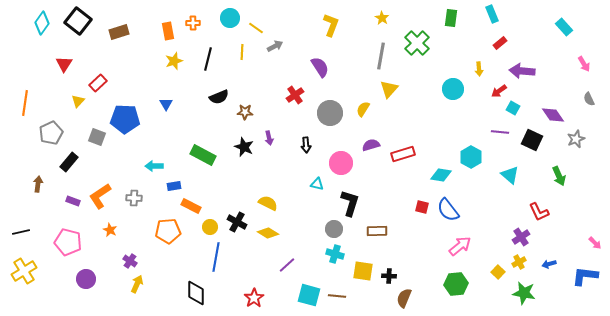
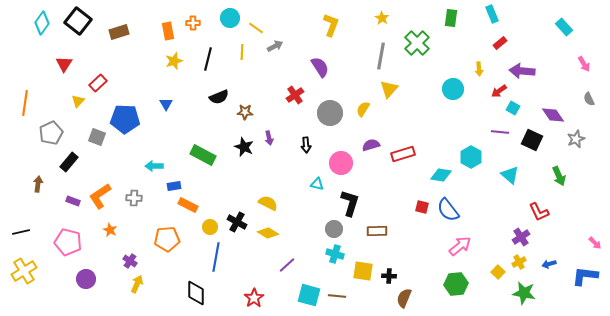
orange rectangle at (191, 206): moved 3 px left, 1 px up
orange pentagon at (168, 231): moved 1 px left, 8 px down
